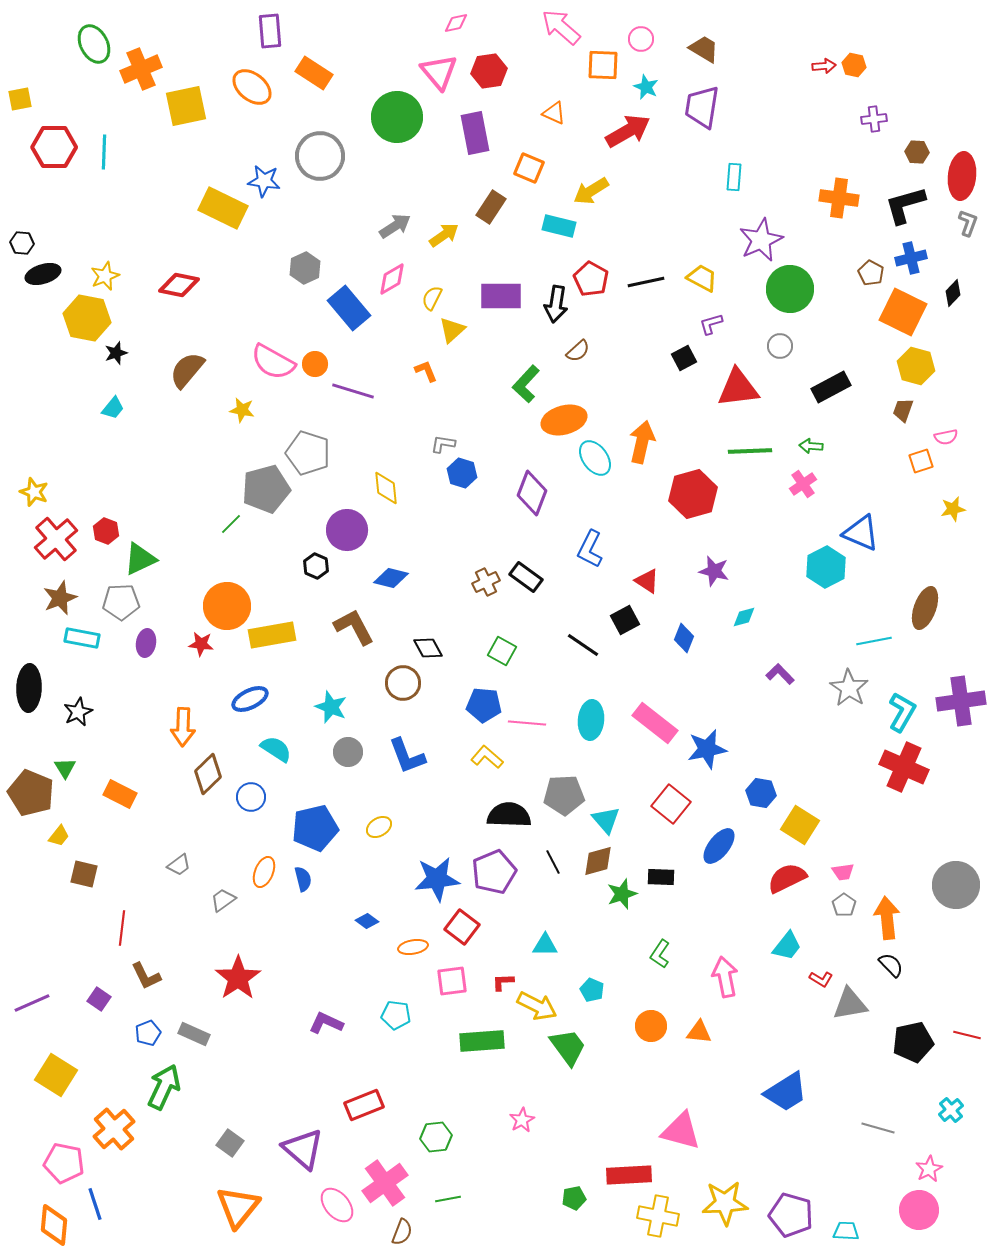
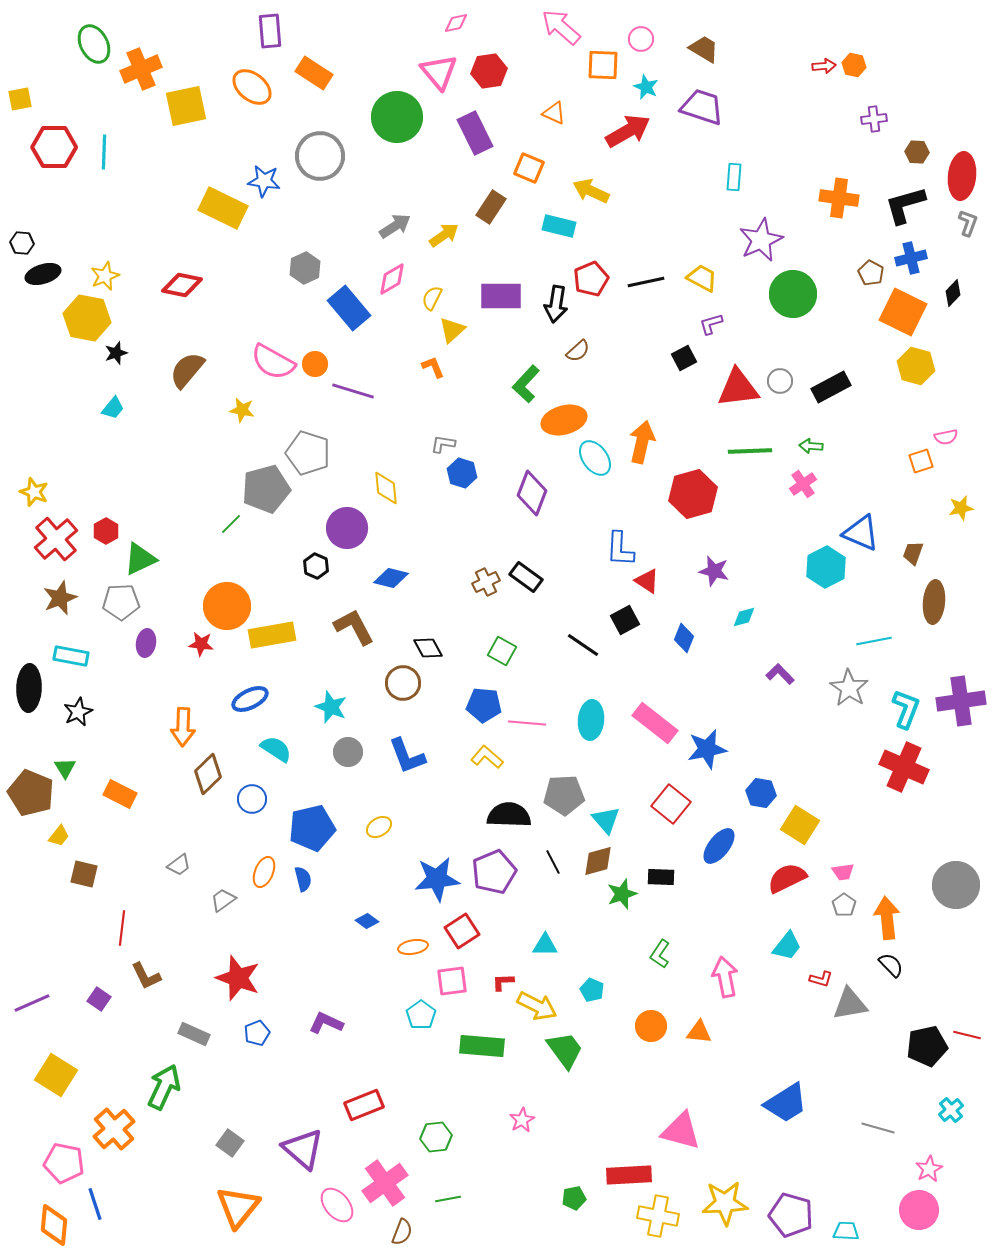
purple trapezoid at (702, 107): rotated 99 degrees clockwise
purple rectangle at (475, 133): rotated 15 degrees counterclockwise
yellow arrow at (591, 191): rotated 57 degrees clockwise
red pentagon at (591, 279): rotated 20 degrees clockwise
red diamond at (179, 285): moved 3 px right
green circle at (790, 289): moved 3 px right, 5 px down
gray circle at (780, 346): moved 35 px down
orange L-shape at (426, 371): moved 7 px right, 4 px up
brown trapezoid at (903, 410): moved 10 px right, 143 px down
yellow star at (953, 509): moved 8 px right, 1 px up
purple circle at (347, 530): moved 2 px up
red hexagon at (106, 531): rotated 10 degrees clockwise
blue L-shape at (590, 549): moved 30 px right; rotated 24 degrees counterclockwise
brown ellipse at (925, 608): moved 9 px right, 6 px up; rotated 15 degrees counterclockwise
cyan rectangle at (82, 638): moved 11 px left, 18 px down
cyan L-shape at (902, 712): moved 4 px right, 3 px up; rotated 9 degrees counterclockwise
blue circle at (251, 797): moved 1 px right, 2 px down
blue pentagon at (315, 828): moved 3 px left
red square at (462, 927): moved 4 px down; rotated 20 degrees clockwise
red star at (238, 978): rotated 18 degrees counterclockwise
red L-shape at (821, 979): rotated 15 degrees counterclockwise
cyan pentagon at (396, 1015): moved 25 px right; rotated 28 degrees clockwise
blue pentagon at (148, 1033): moved 109 px right
green rectangle at (482, 1041): moved 5 px down; rotated 9 degrees clockwise
black pentagon at (913, 1042): moved 14 px right, 4 px down
green trapezoid at (568, 1047): moved 3 px left, 3 px down
blue trapezoid at (786, 1092): moved 11 px down
